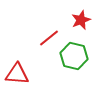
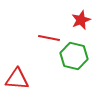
red line: rotated 50 degrees clockwise
red triangle: moved 5 px down
